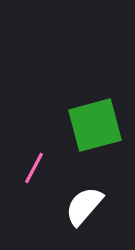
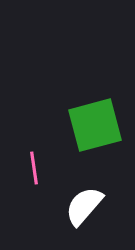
pink line: rotated 36 degrees counterclockwise
